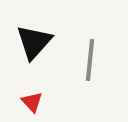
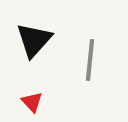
black triangle: moved 2 px up
